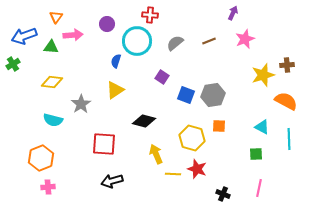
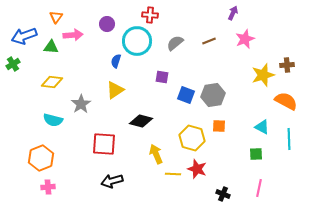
purple square: rotated 24 degrees counterclockwise
black diamond: moved 3 px left
